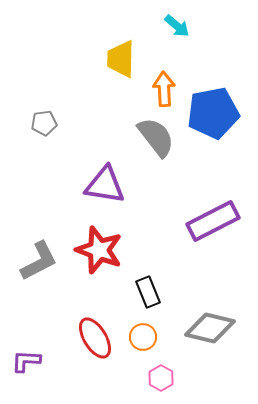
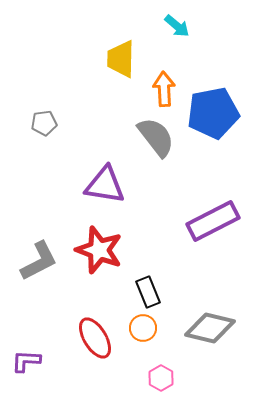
orange circle: moved 9 px up
